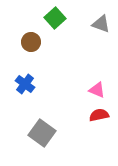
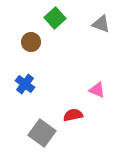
red semicircle: moved 26 px left
